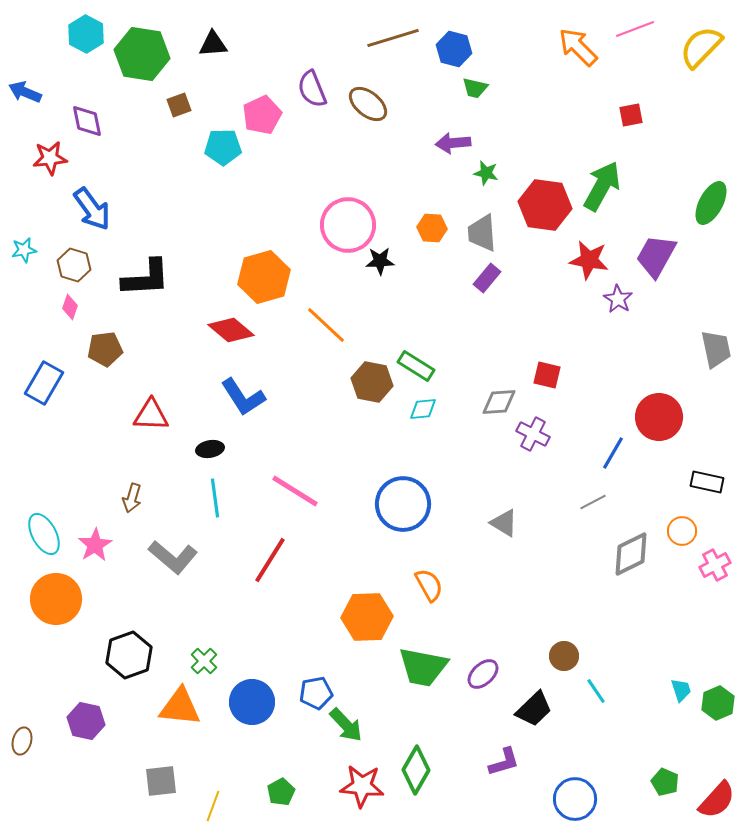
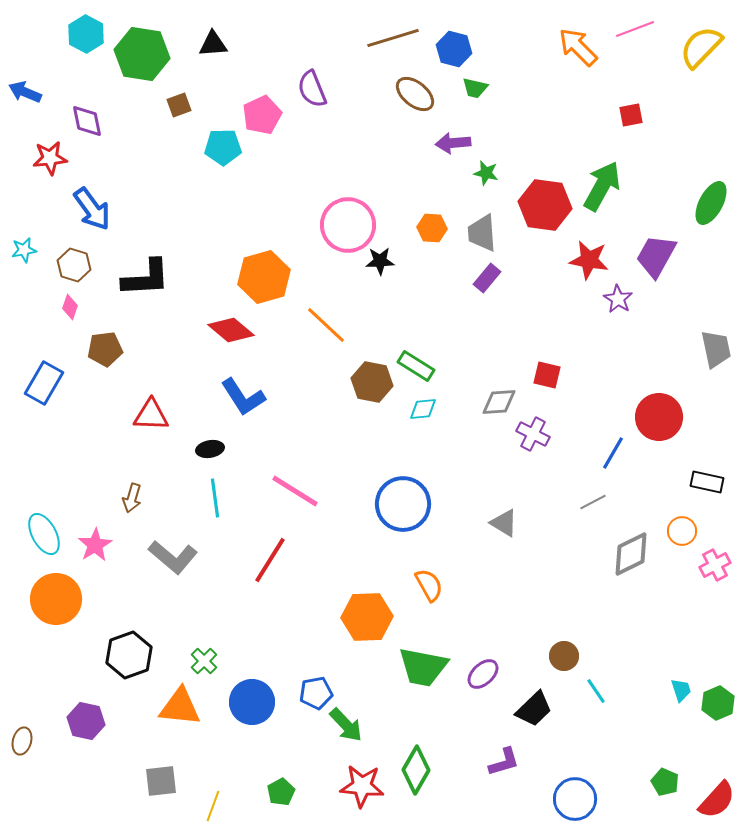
brown ellipse at (368, 104): moved 47 px right, 10 px up
